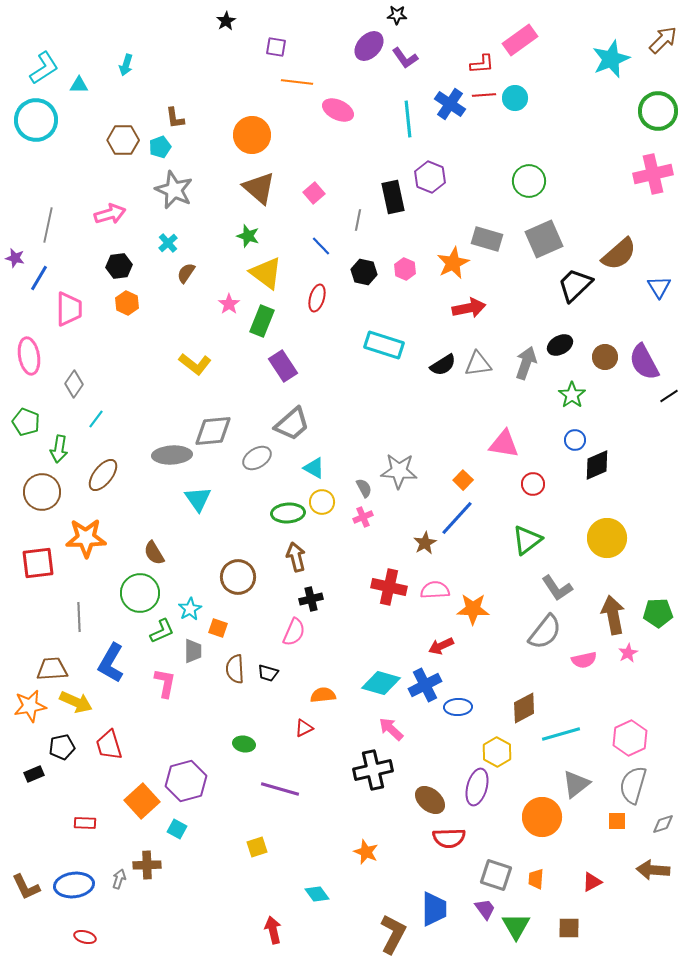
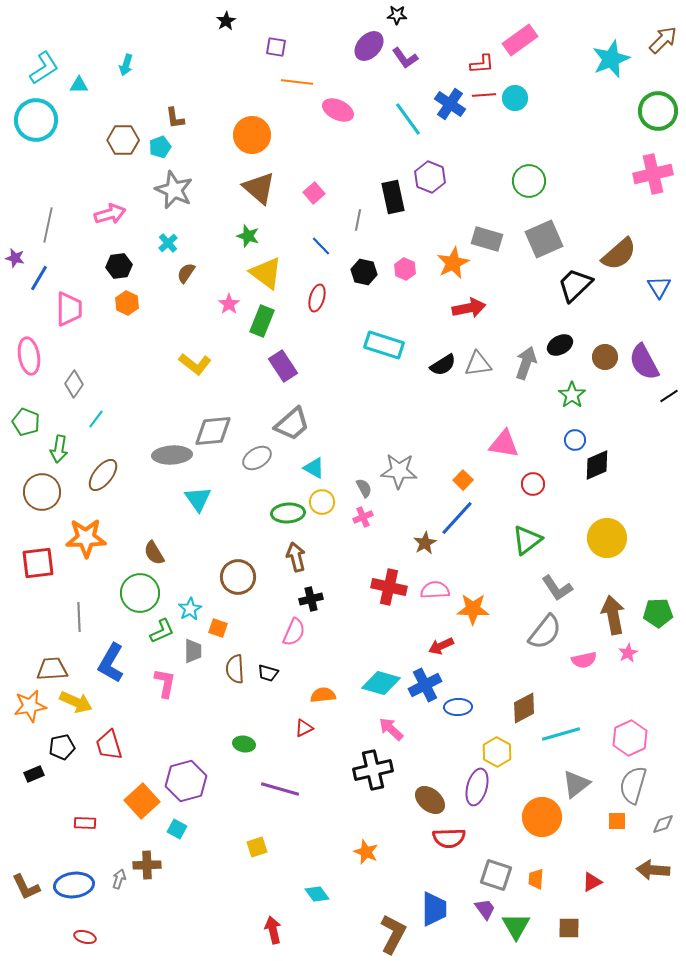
cyan line at (408, 119): rotated 30 degrees counterclockwise
